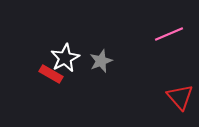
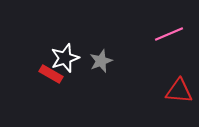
white star: rotated 8 degrees clockwise
red triangle: moved 1 px left, 6 px up; rotated 44 degrees counterclockwise
